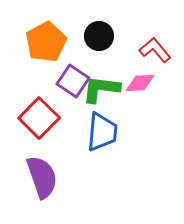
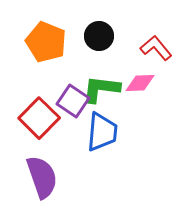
orange pentagon: rotated 21 degrees counterclockwise
red L-shape: moved 1 px right, 2 px up
purple square: moved 20 px down
